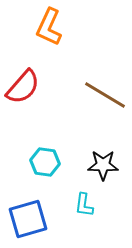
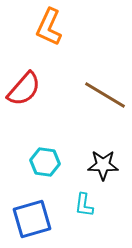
red semicircle: moved 1 px right, 2 px down
blue square: moved 4 px right
